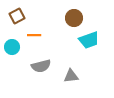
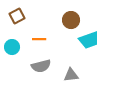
brown circle: moved 3 px left, 2 px down
orange line: moved 5 px right, 4 px down
gray triangle: moved 1 px up
